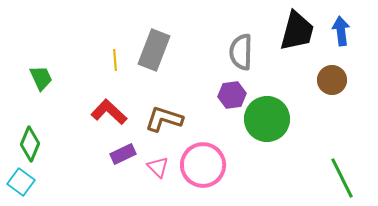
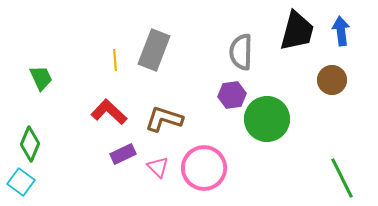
pink circle: moved 1 px right, 3 px down
